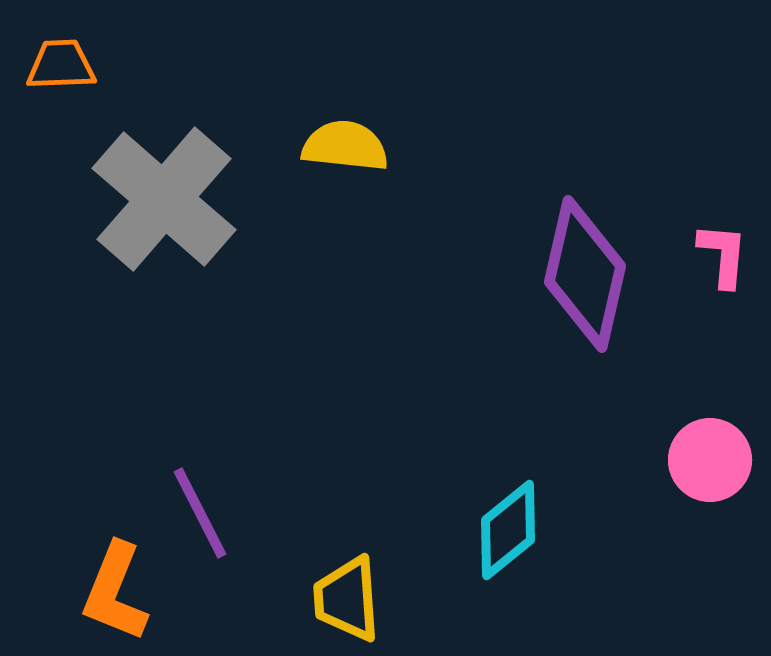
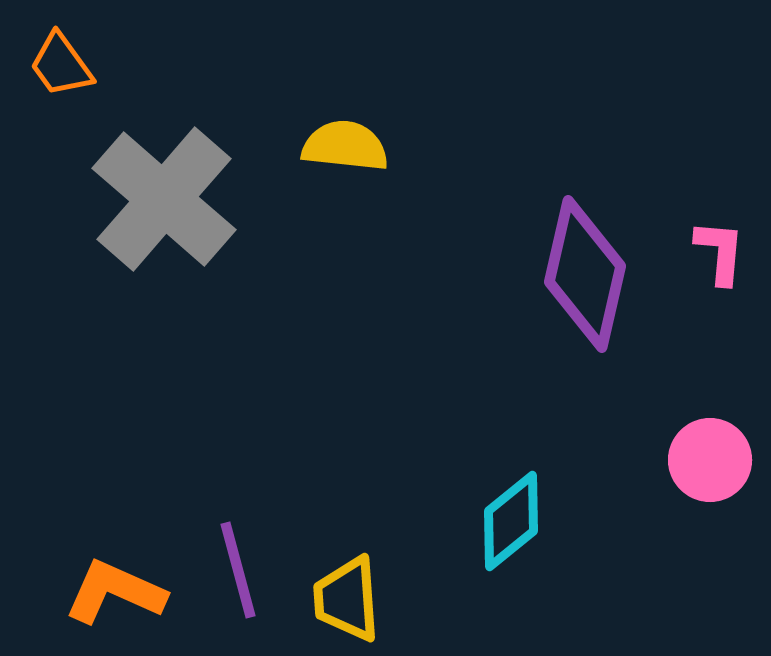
orange trapezoid: rotated 124 degrees counterclockwise
pink L-shape: moved 3 px left, 3 px up
purple line: moved 38 px right, 57 px down; rotated 12 degrees clockwise
cyan diamond: moved 3 px right, 9 px up
orange L-shape: rotated 92 degrees clockwise
